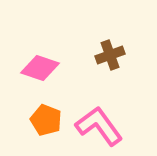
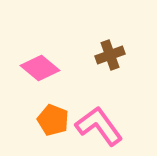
pink diamond: rotated 21 degrees clockwise
orange pentagon: moved 7 px right
